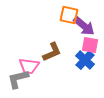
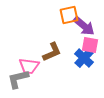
orange square: rotated 24 degrees counterclockwise
blue cross: moved 1 px left, 2 px up
